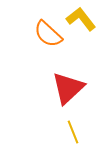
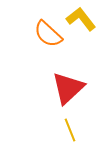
yellow line: moved 3 px left, 2 px up
